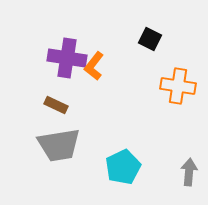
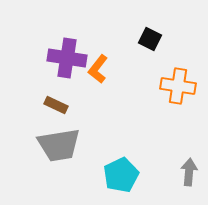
orange L-shape: moved 4 px right, 3 px down
cyan pentagon: moved 2 px left, 8 px down
